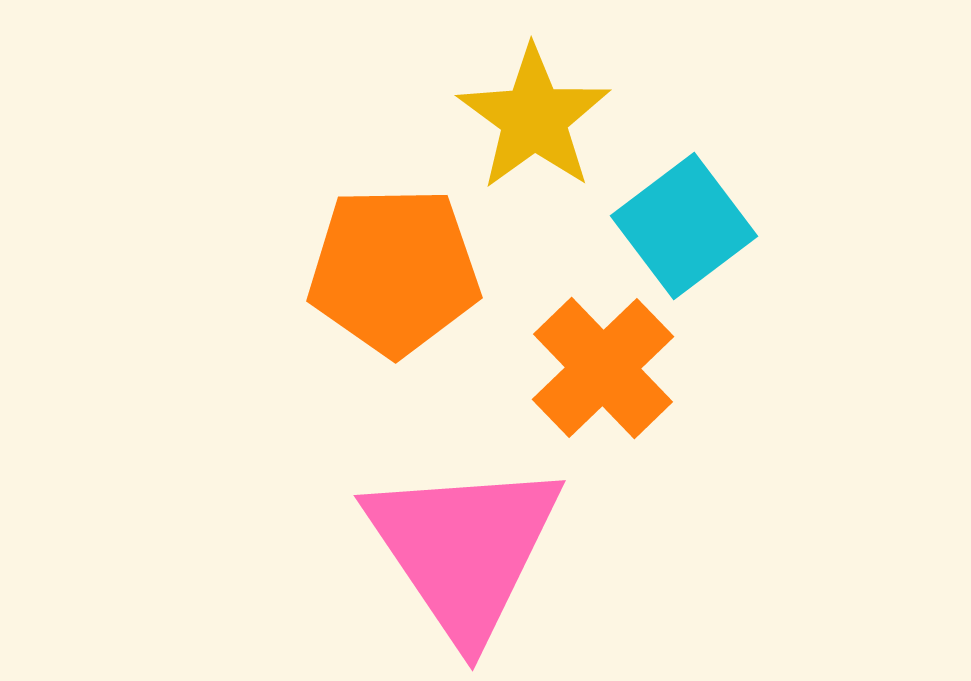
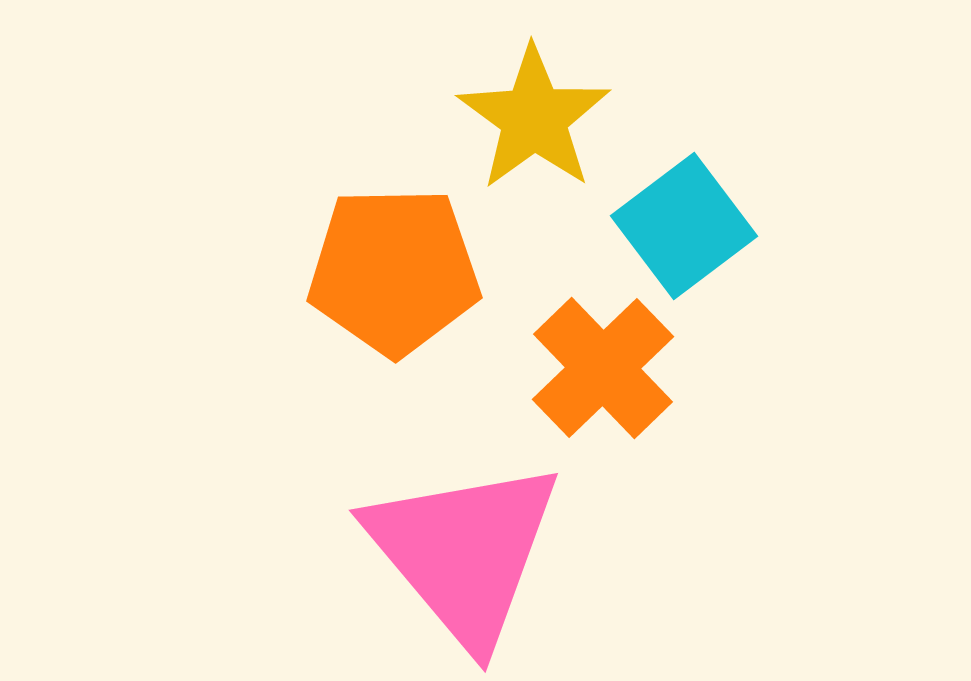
pink triangle: moved 3 px down; rotated 6 degrees counterclockwise
